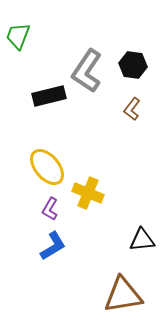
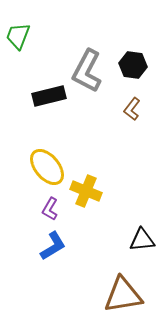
gray L-shape: rotated 6 degrees counterclockwise
yellow cross: moved 2 px left, 2 px up
